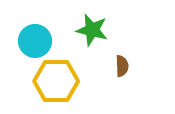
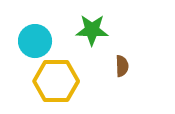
green star: rotated 12 degrees counterclockwise
